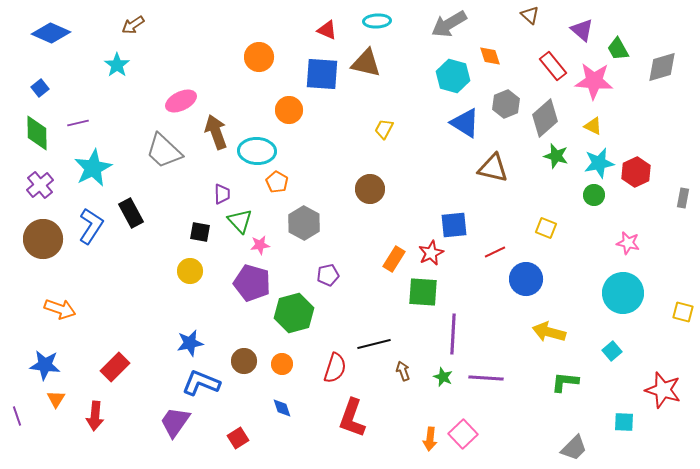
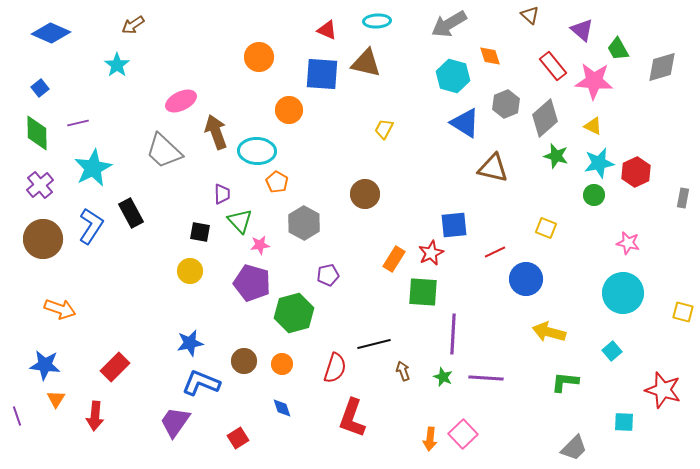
brown circle at (370, 189): moved 5 px left, 5 px down
